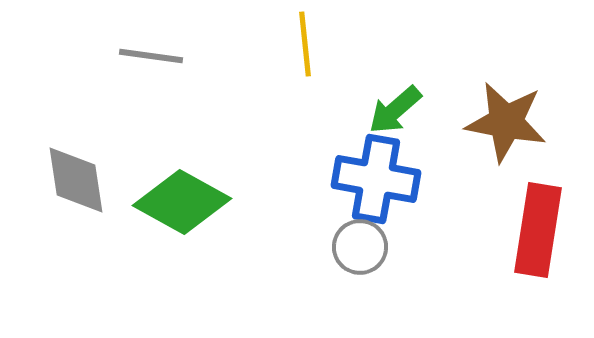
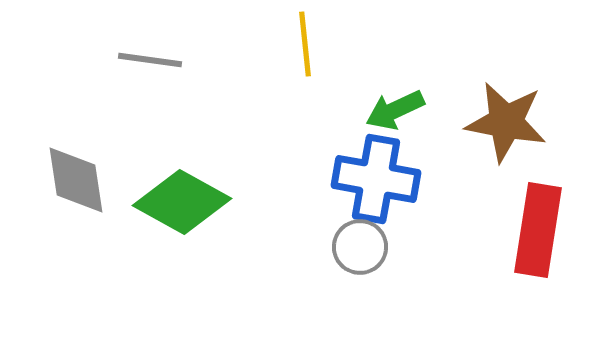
gray line: moved 1 px left, 4 px down
green arrow: rotated 16 degrees clockwise
